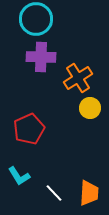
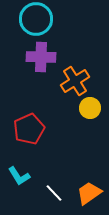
orange cross: moved 3 px left, 3 px down
orange trapezoid: rotated 128 degrees counterclockwise
